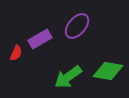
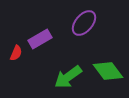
purple ellipse: moved 7 px right, 3 px up
green diamond: rotated 44 degrees clockwise
